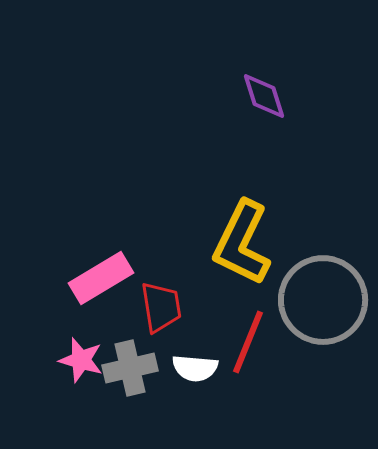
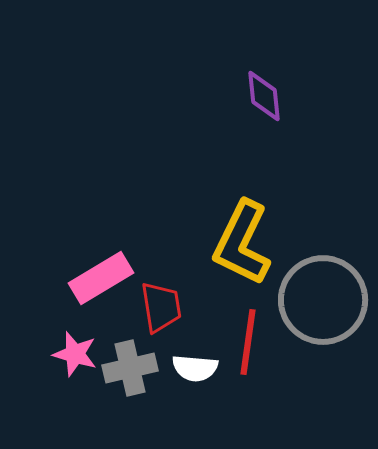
purple diamond: rotated 12 degrees clockwise
red line: rotated 14 degrees counterclockwise
pink star: moved 6 px left, 6 px up
